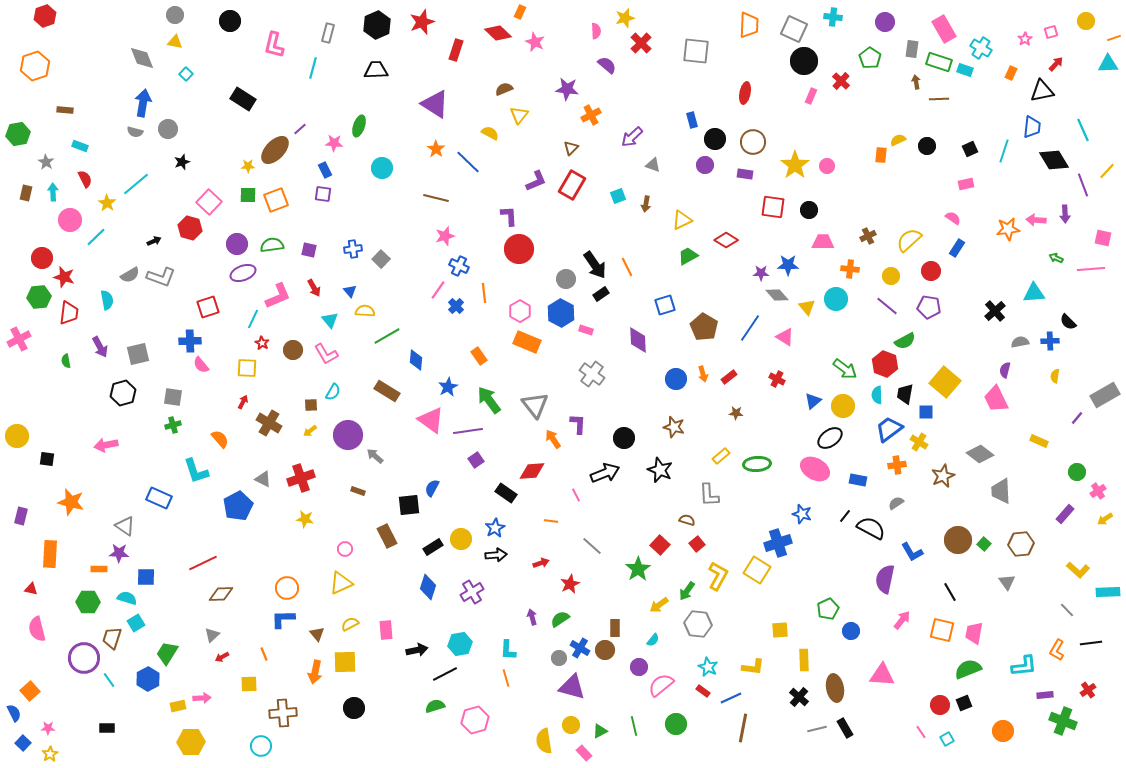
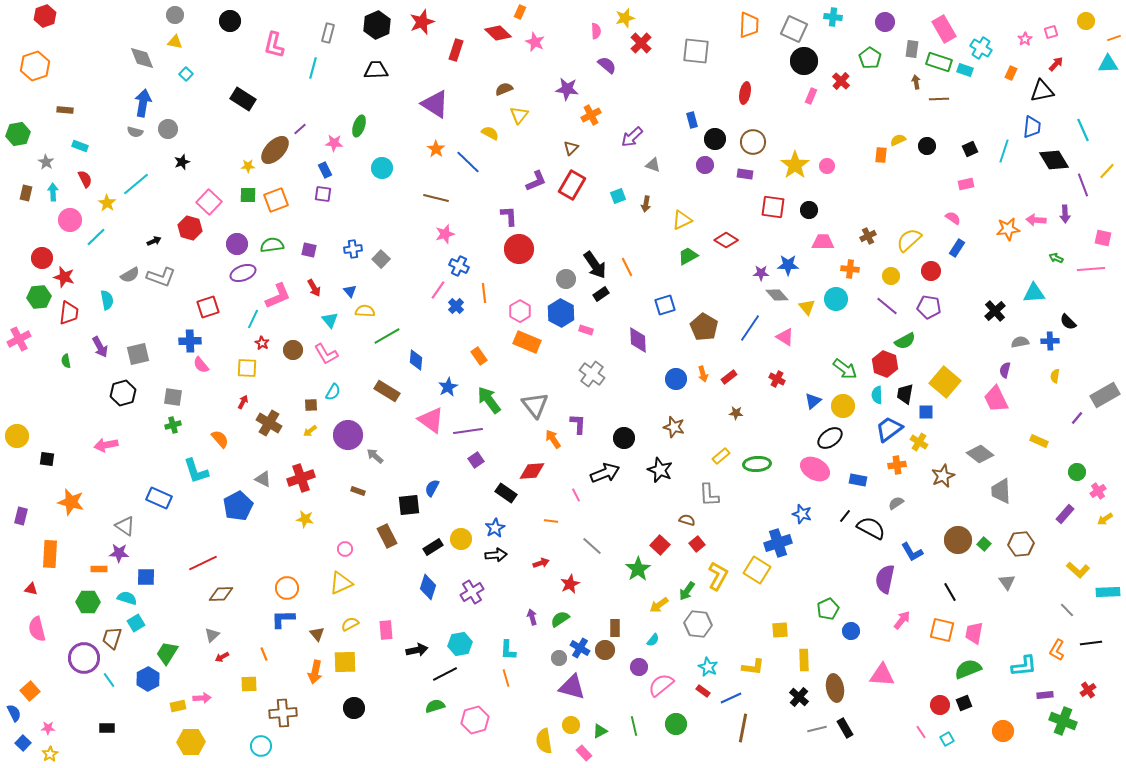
pink star at (445, 236): moved 2 px up
